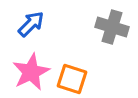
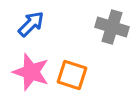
pink star: rotated 27 degrees counterclockwise
orange square: moved 4 px up
